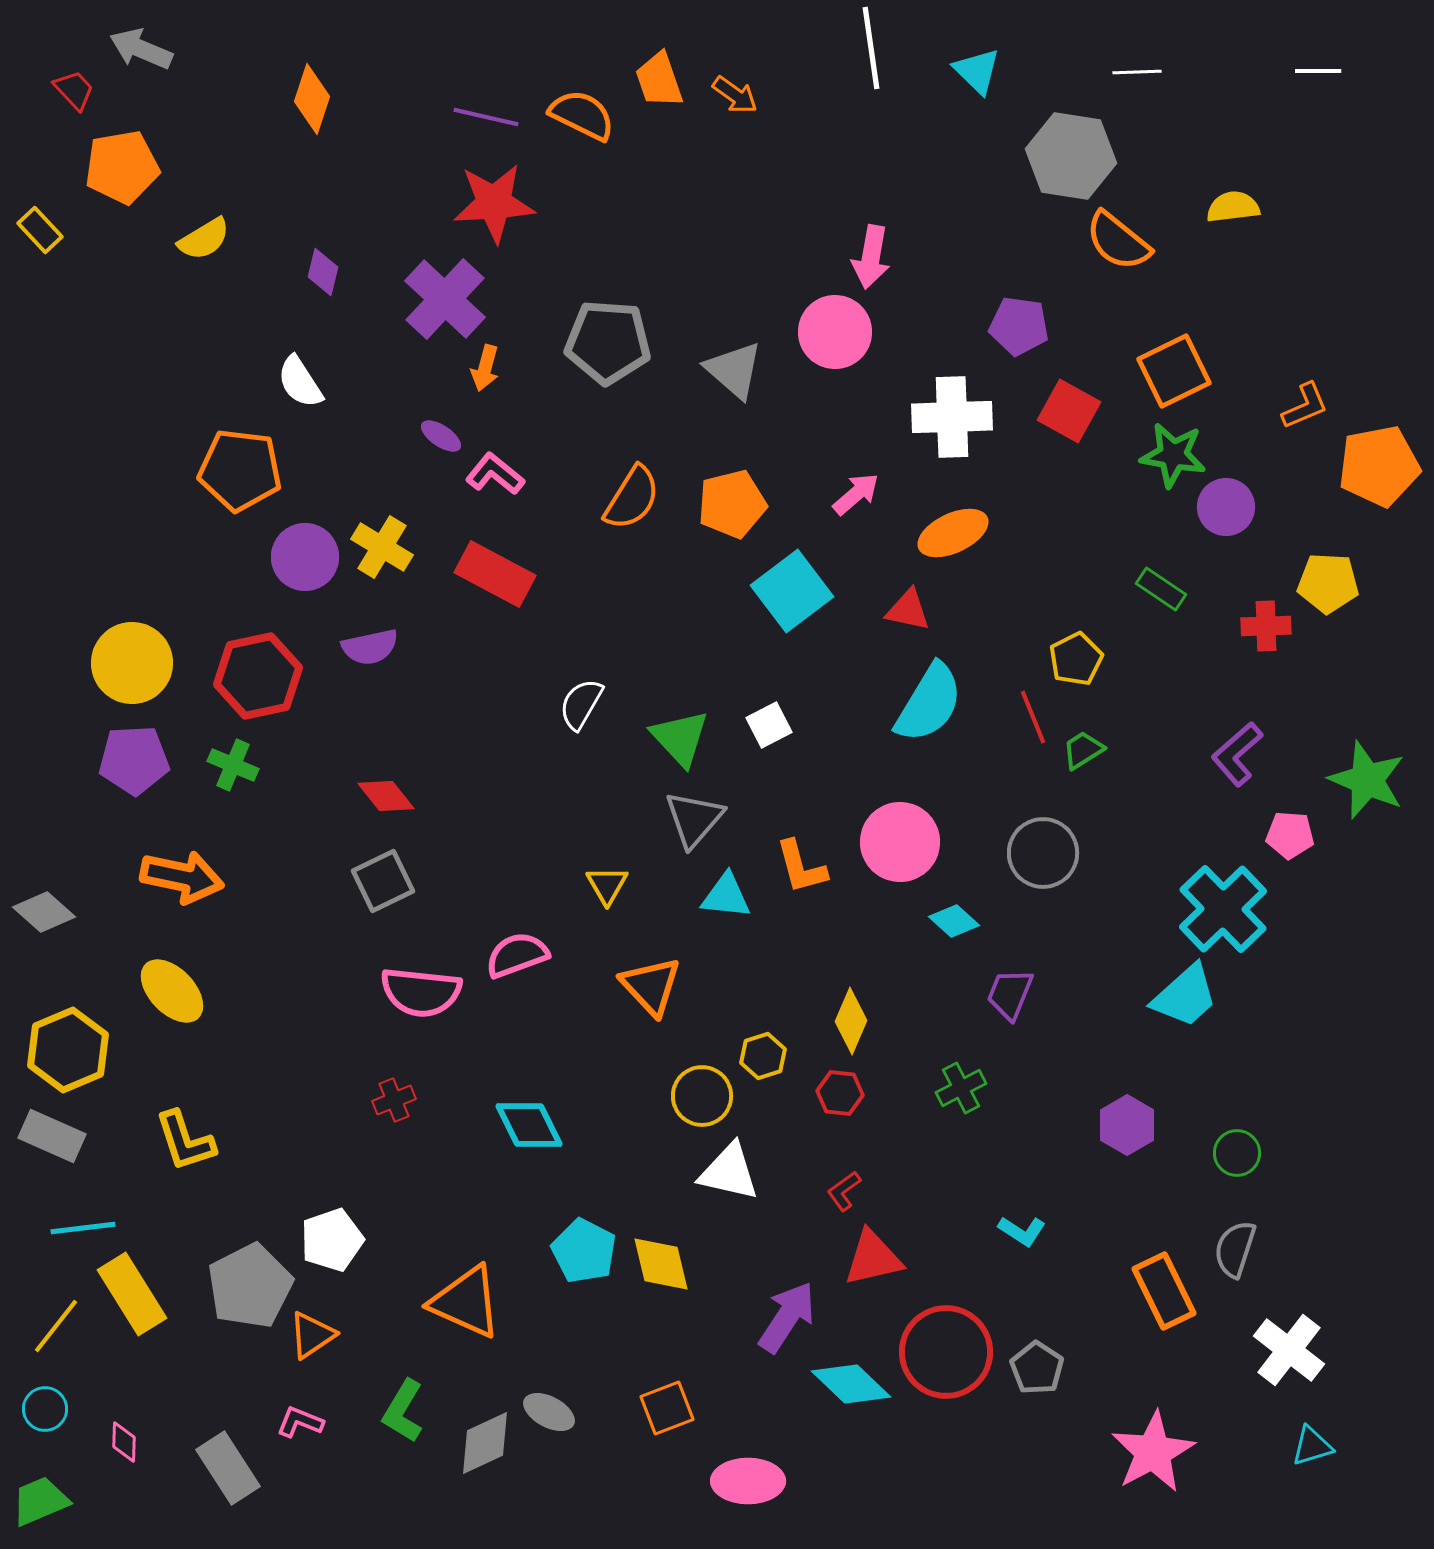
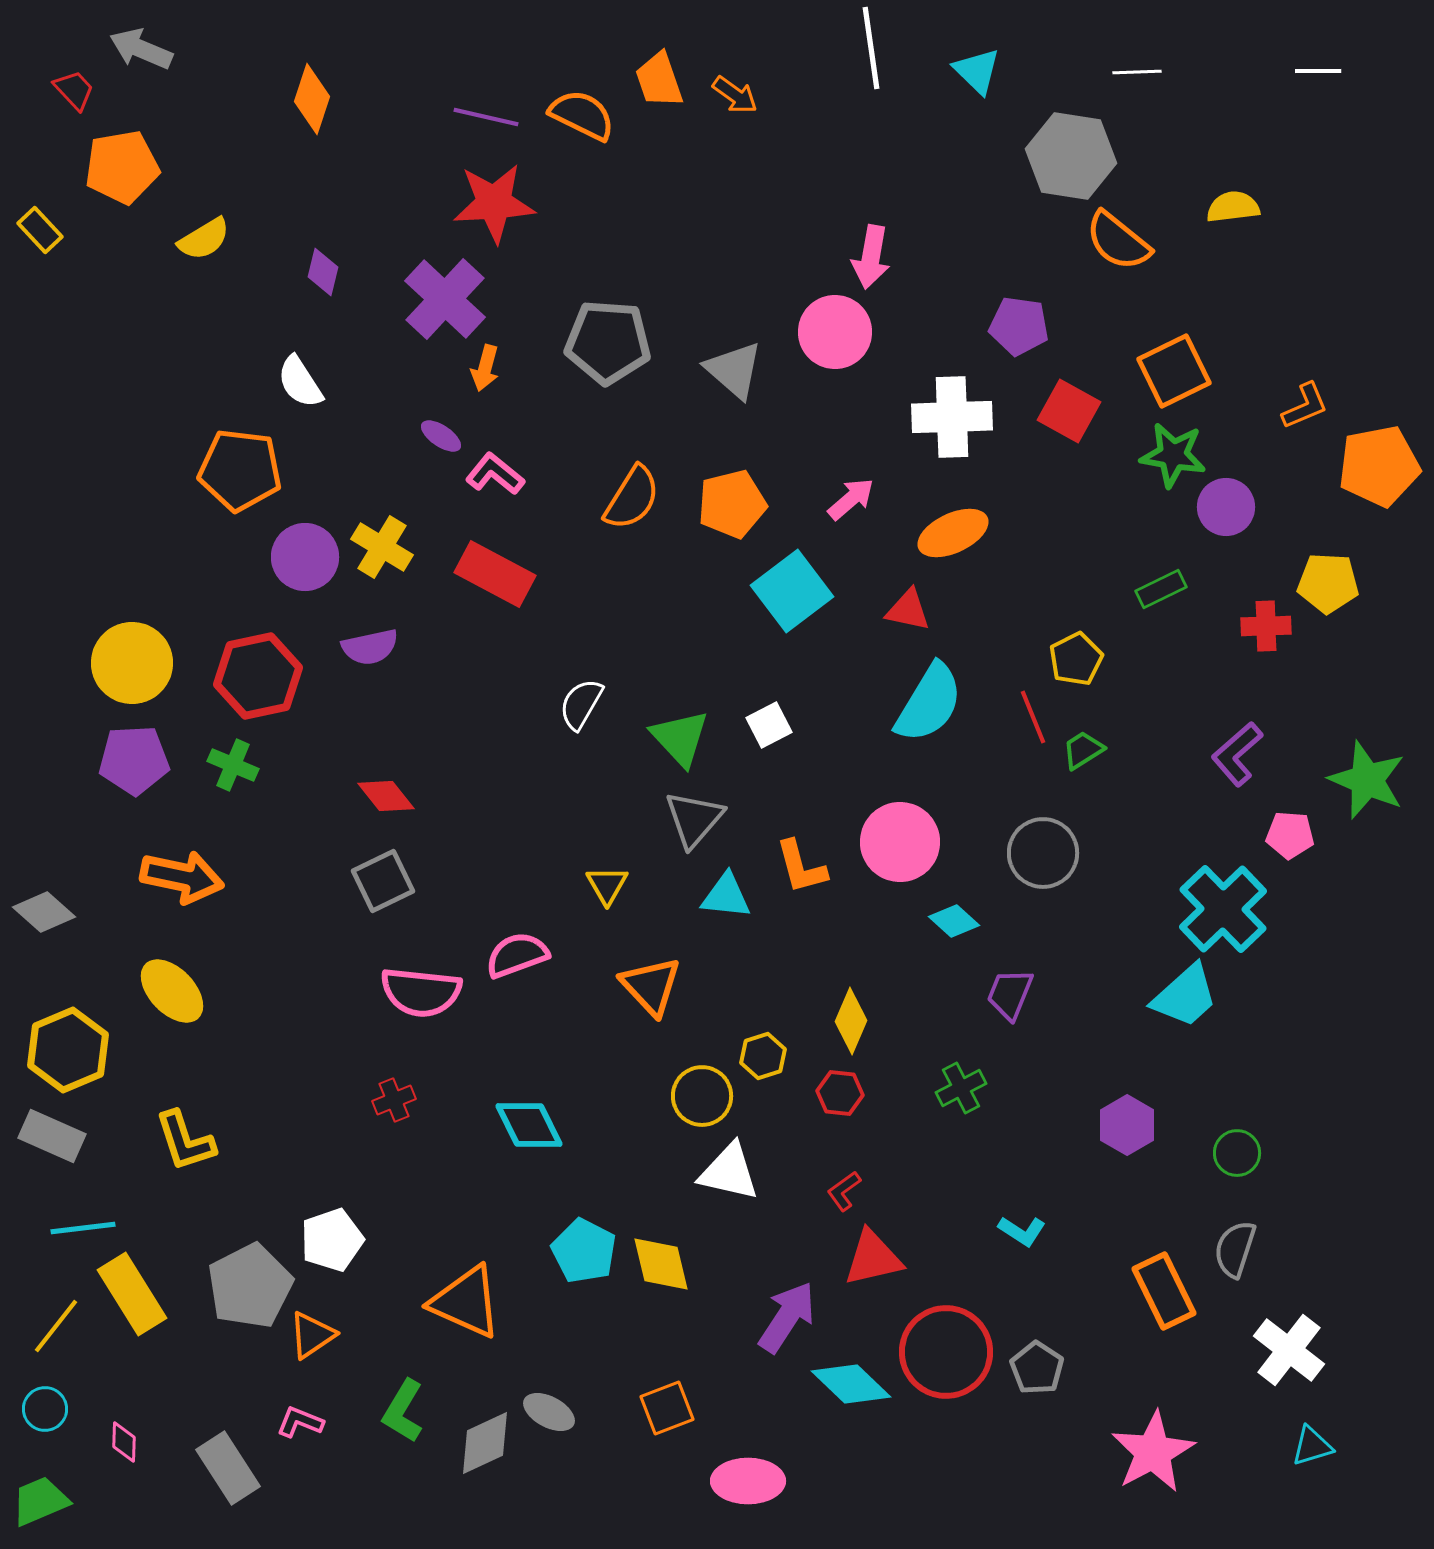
pink arrow at (856, 494): moved 5 px left, 5 px down
green rectangle at (1161, 589): rotated 60 degrees counterclockwise
